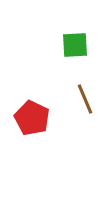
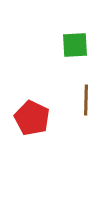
brown line: moved 1 px right, 1 px down; rotated 24 degrees clockwise
